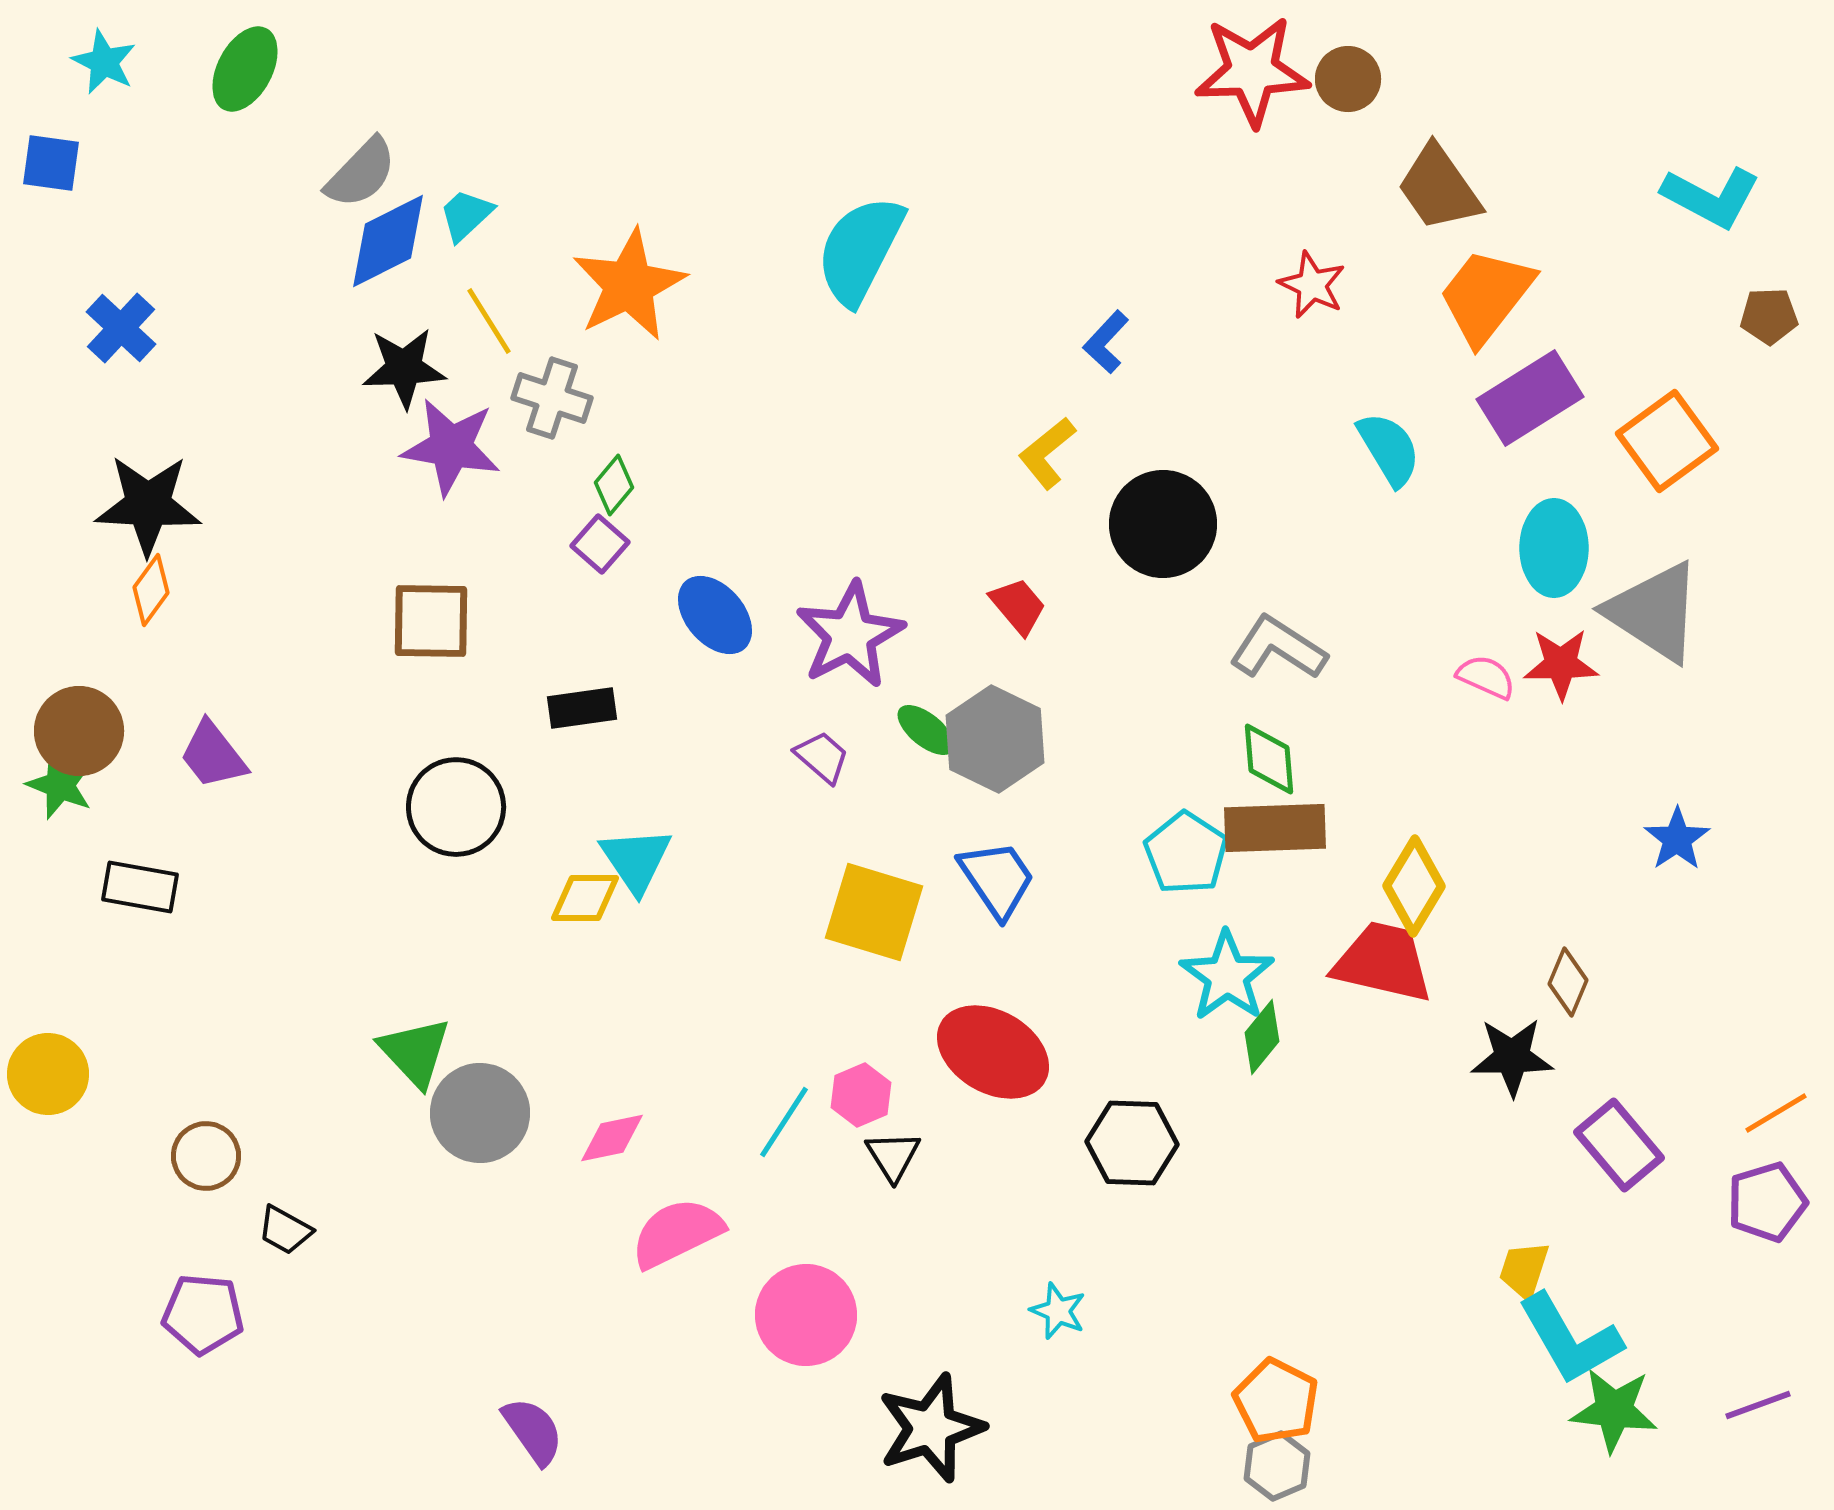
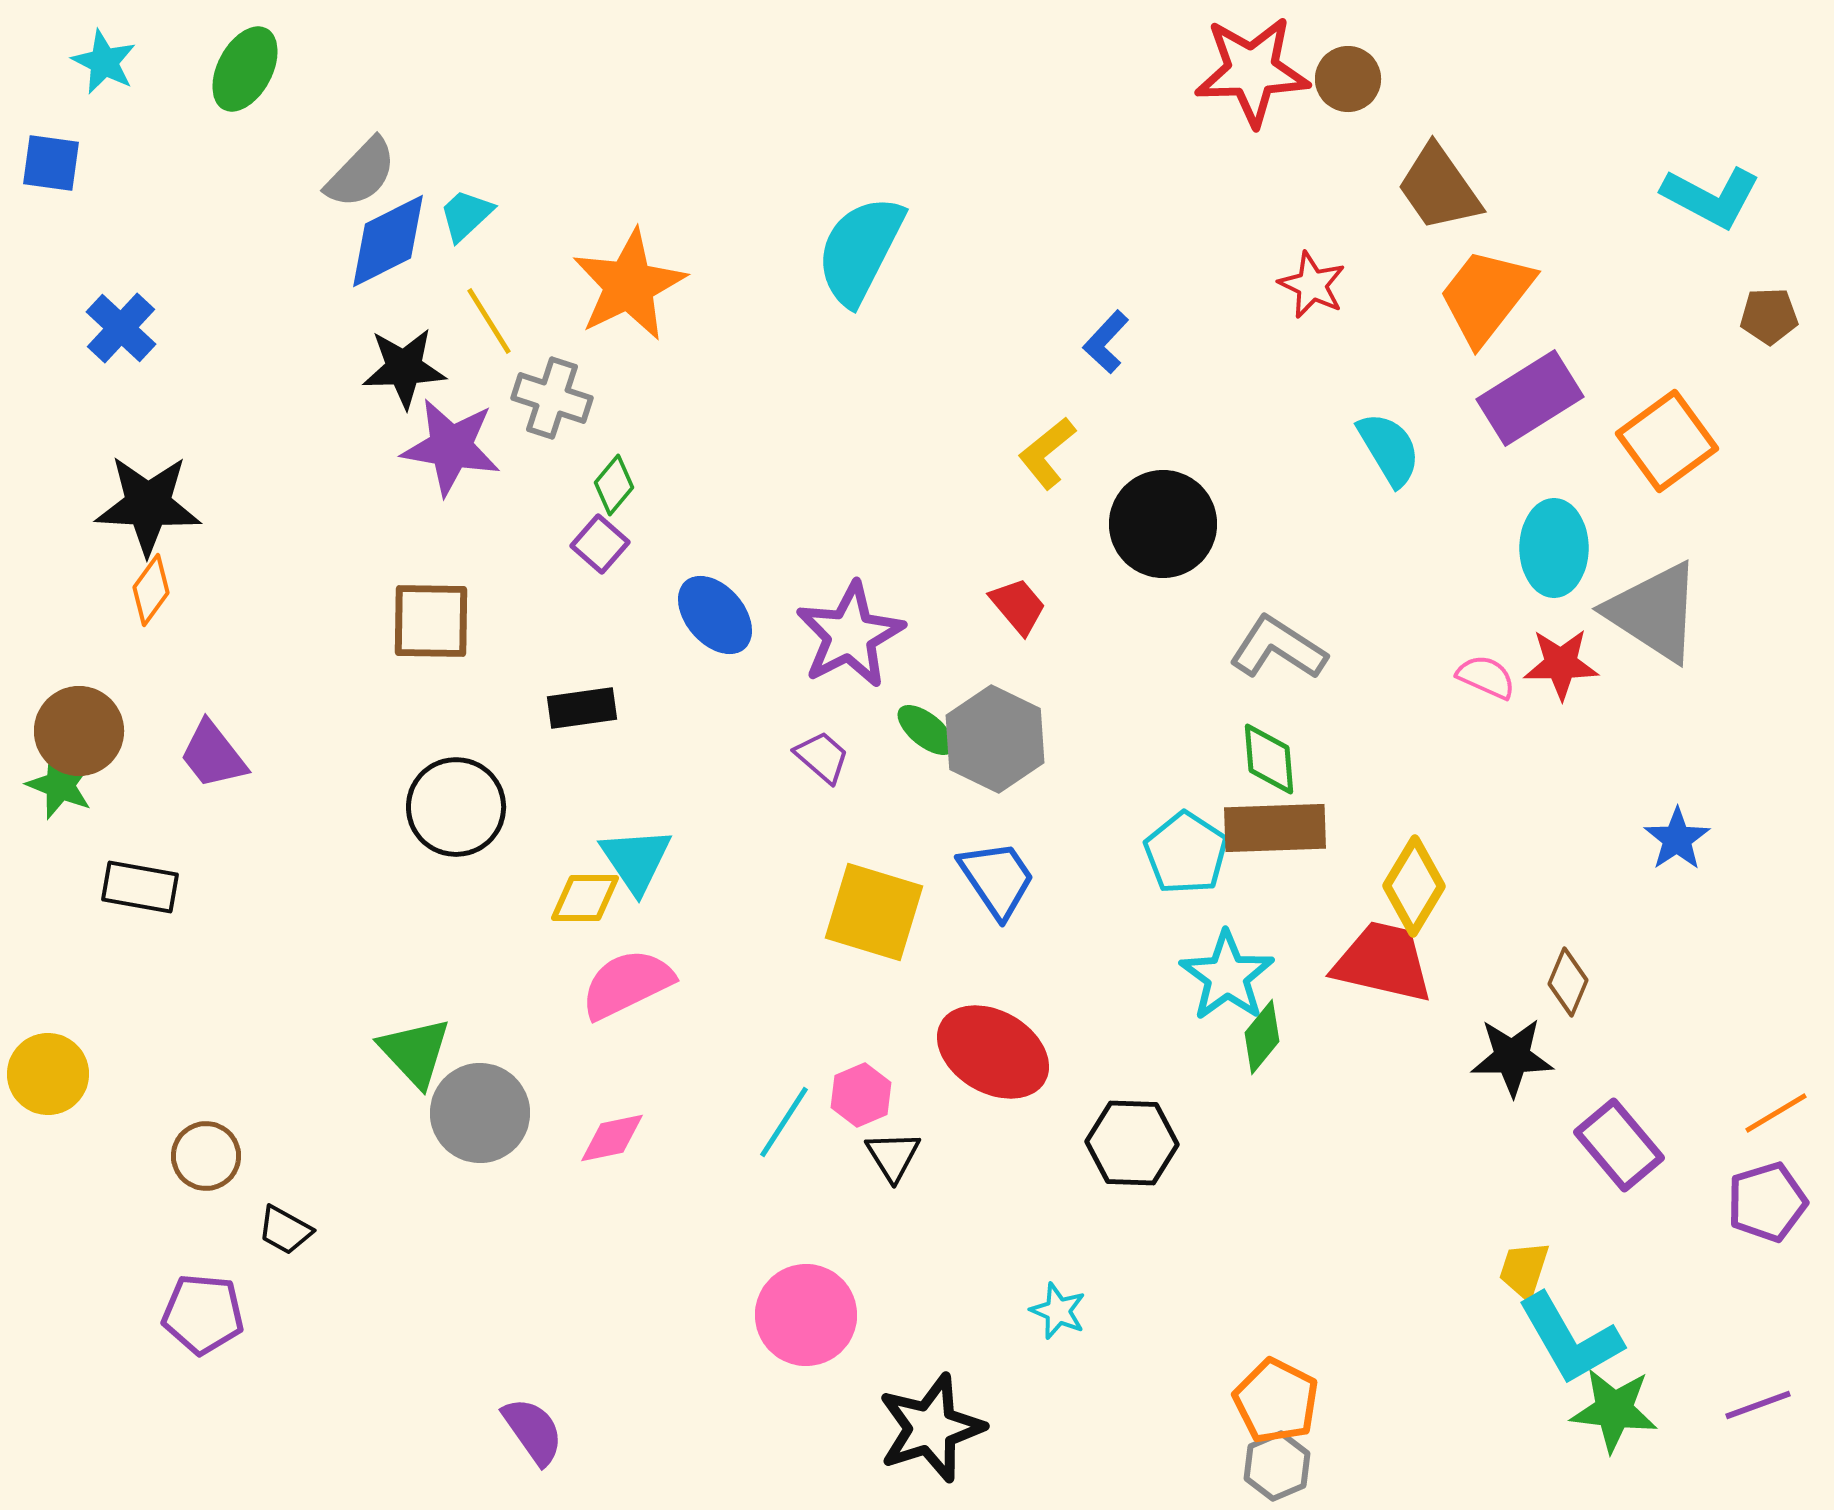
pink semicircle at (677, 1233): moved 50 px left, 249 px up
